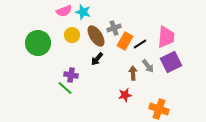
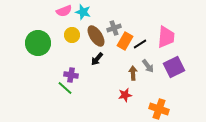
purple square: moved 3 px right, 5 px down
